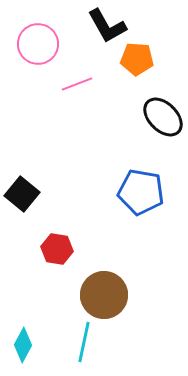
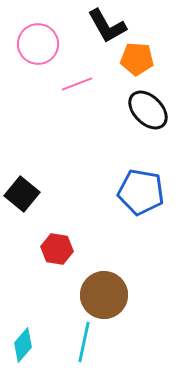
black ellipse: moved 15 px left, 7 px up
cyan diamond: rotated 12 degrees clockwise
